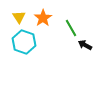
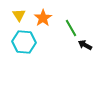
yellow triangle: moved 2 px up
cyan hexagon: rotated 15 degrees counterclockwise
